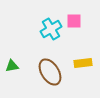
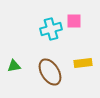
cyan cross: rotated 15 degrees clockwise
green triangle: moved 2 px right
